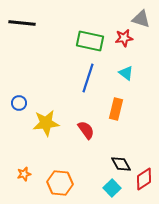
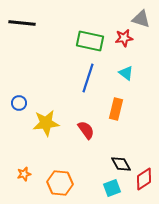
cyan square: rotated 24 degrees clockwise
